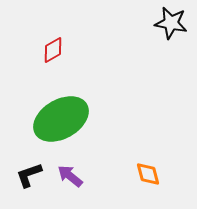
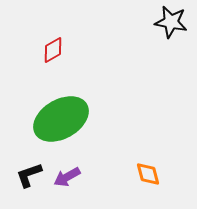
black star: moved 1 px up
purple arrow: moved 3 px left, 1 px down; rotated 68 degrees counterclockwise
